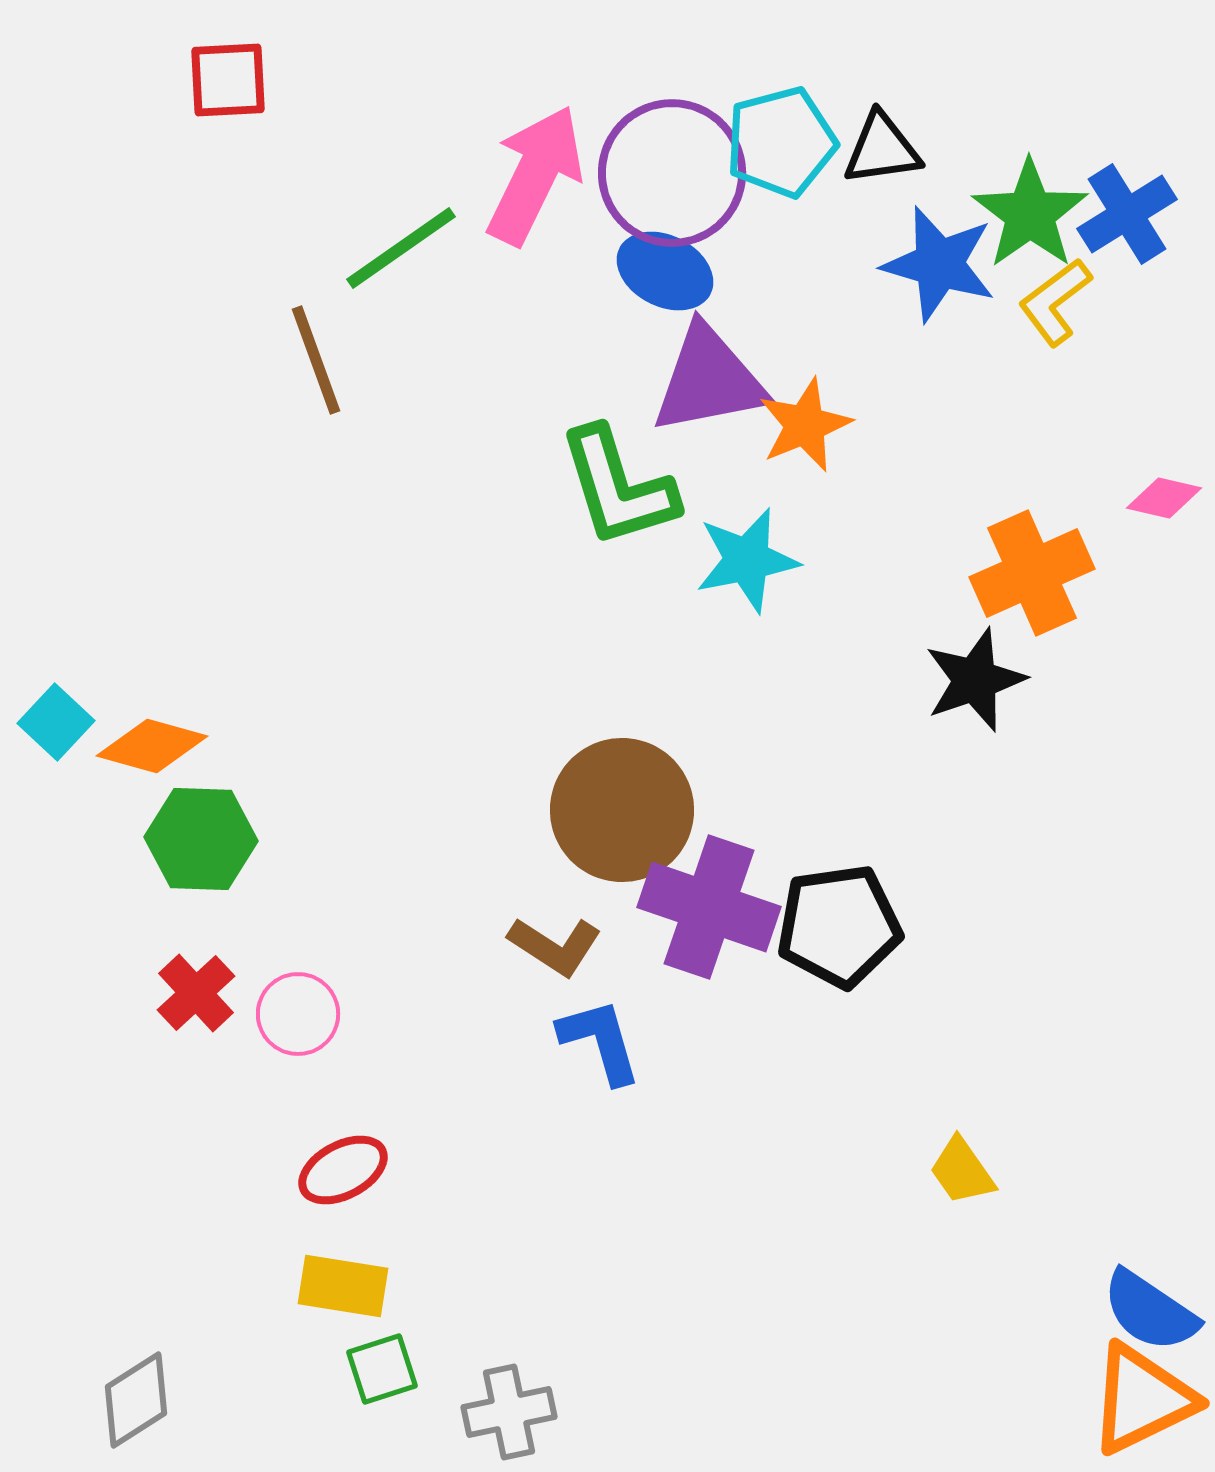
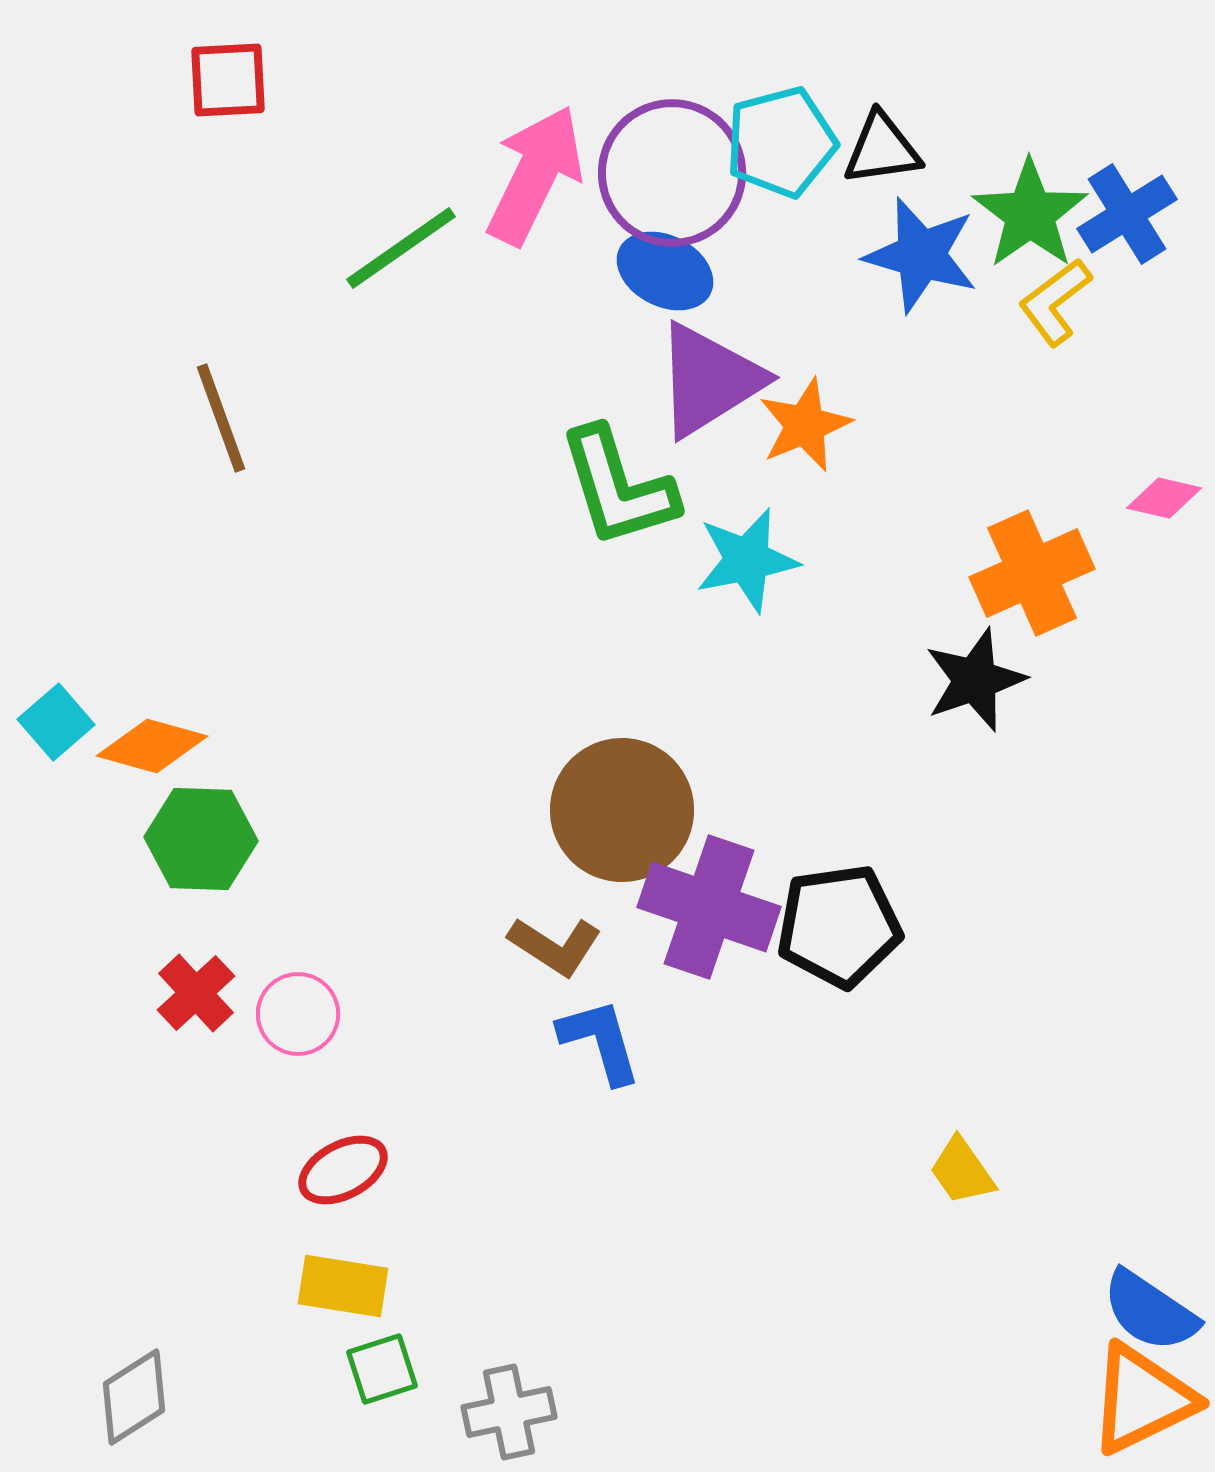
blue star: moved 18 px left, 9 px up
brown line: moved 95 px left, 58 px down
purple triangle: rotated 21 degrees counterclockwise
cyan square: rotated 6 degrees clockwise
gray diamond: moved 2 px left, 3 px up
